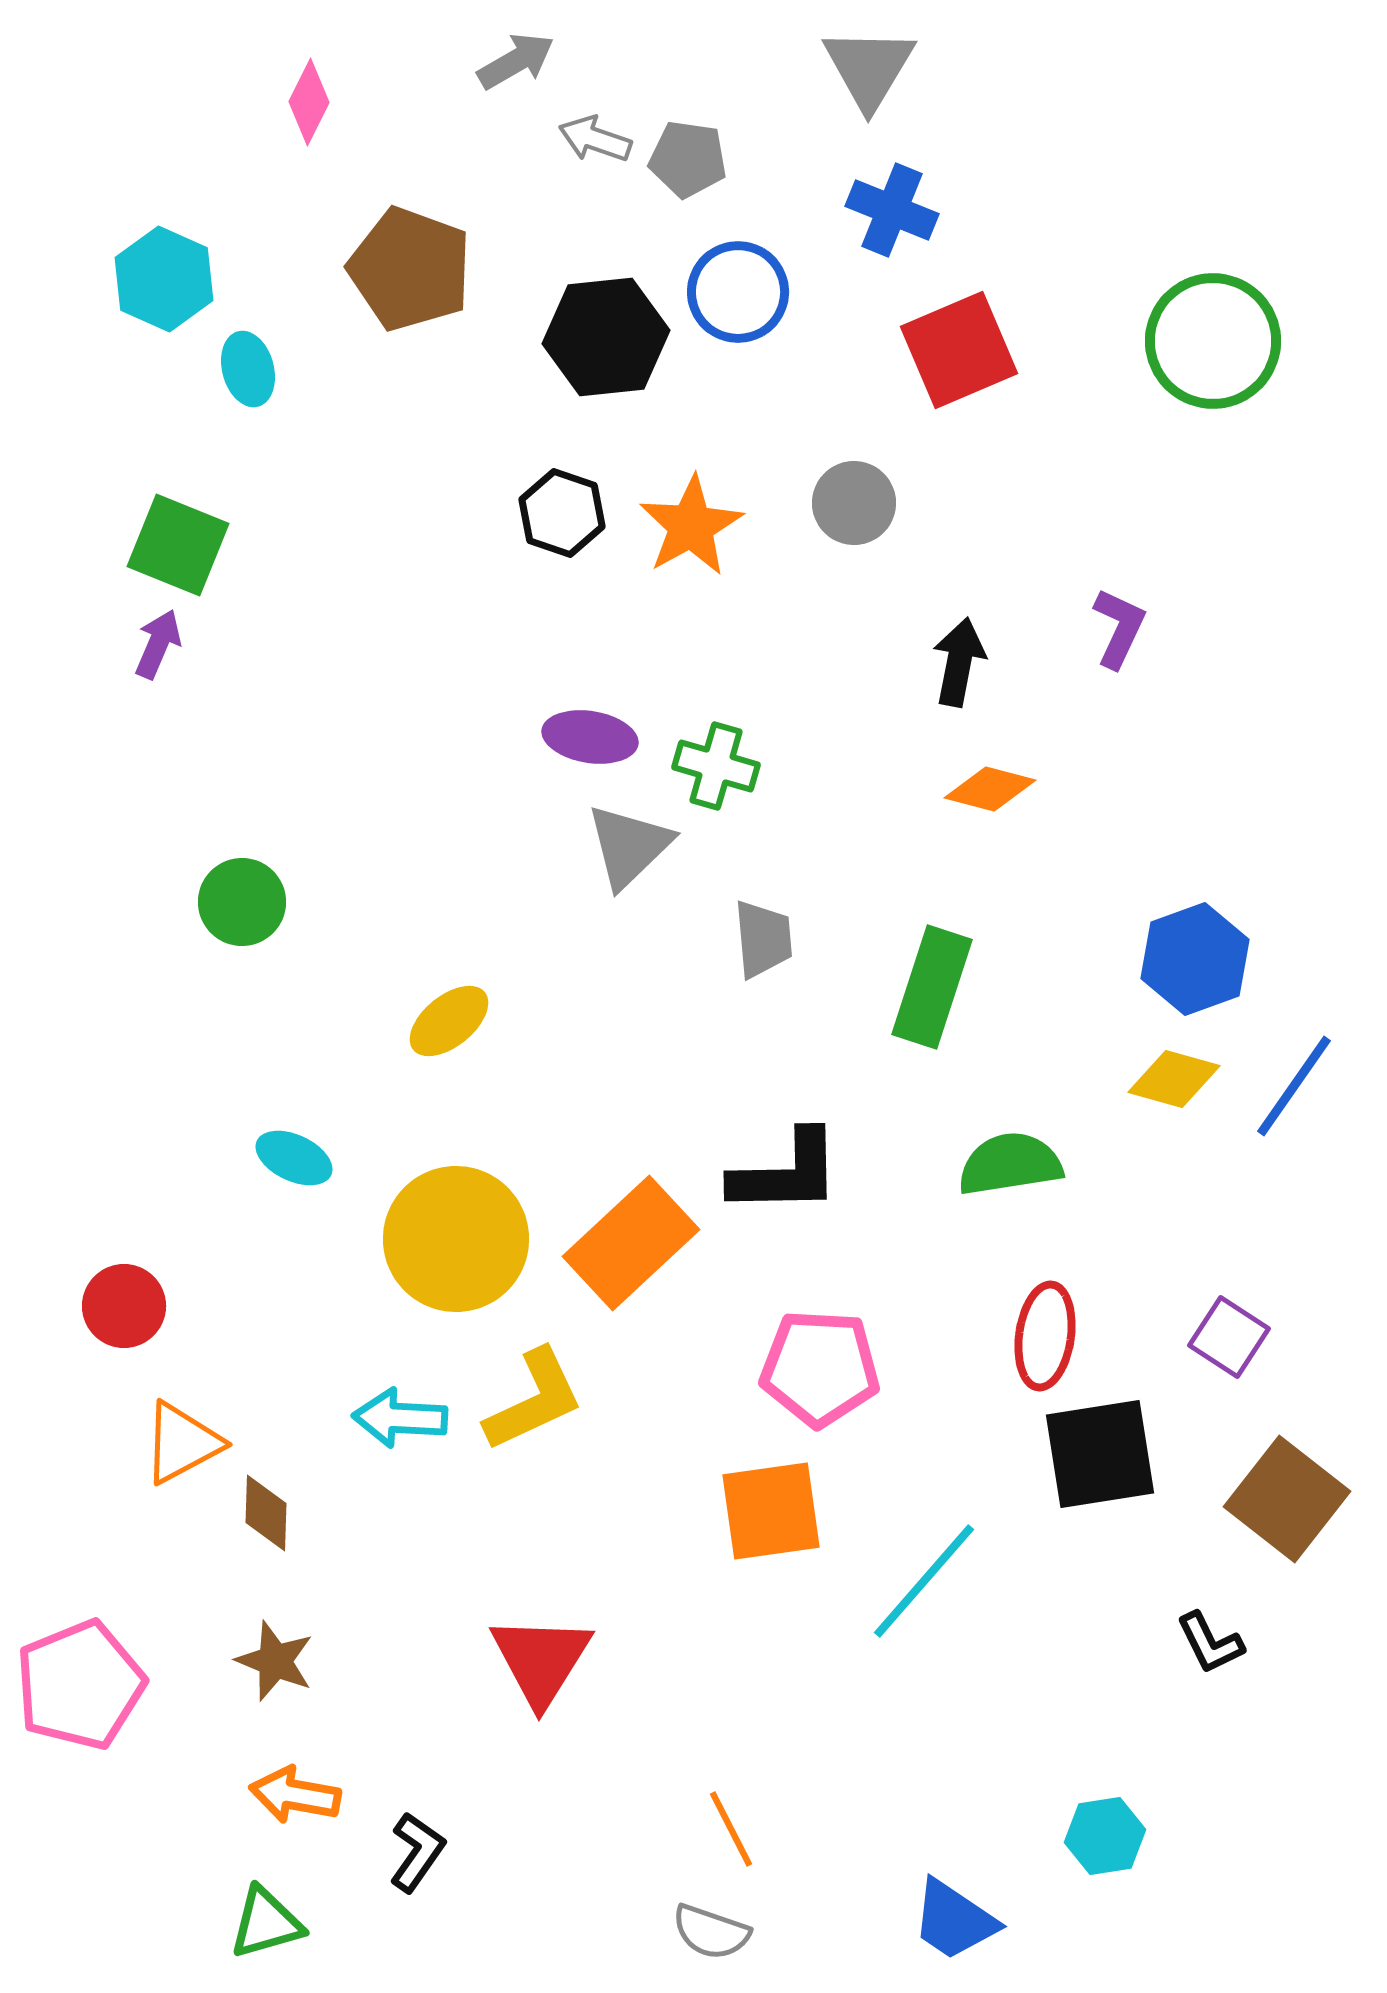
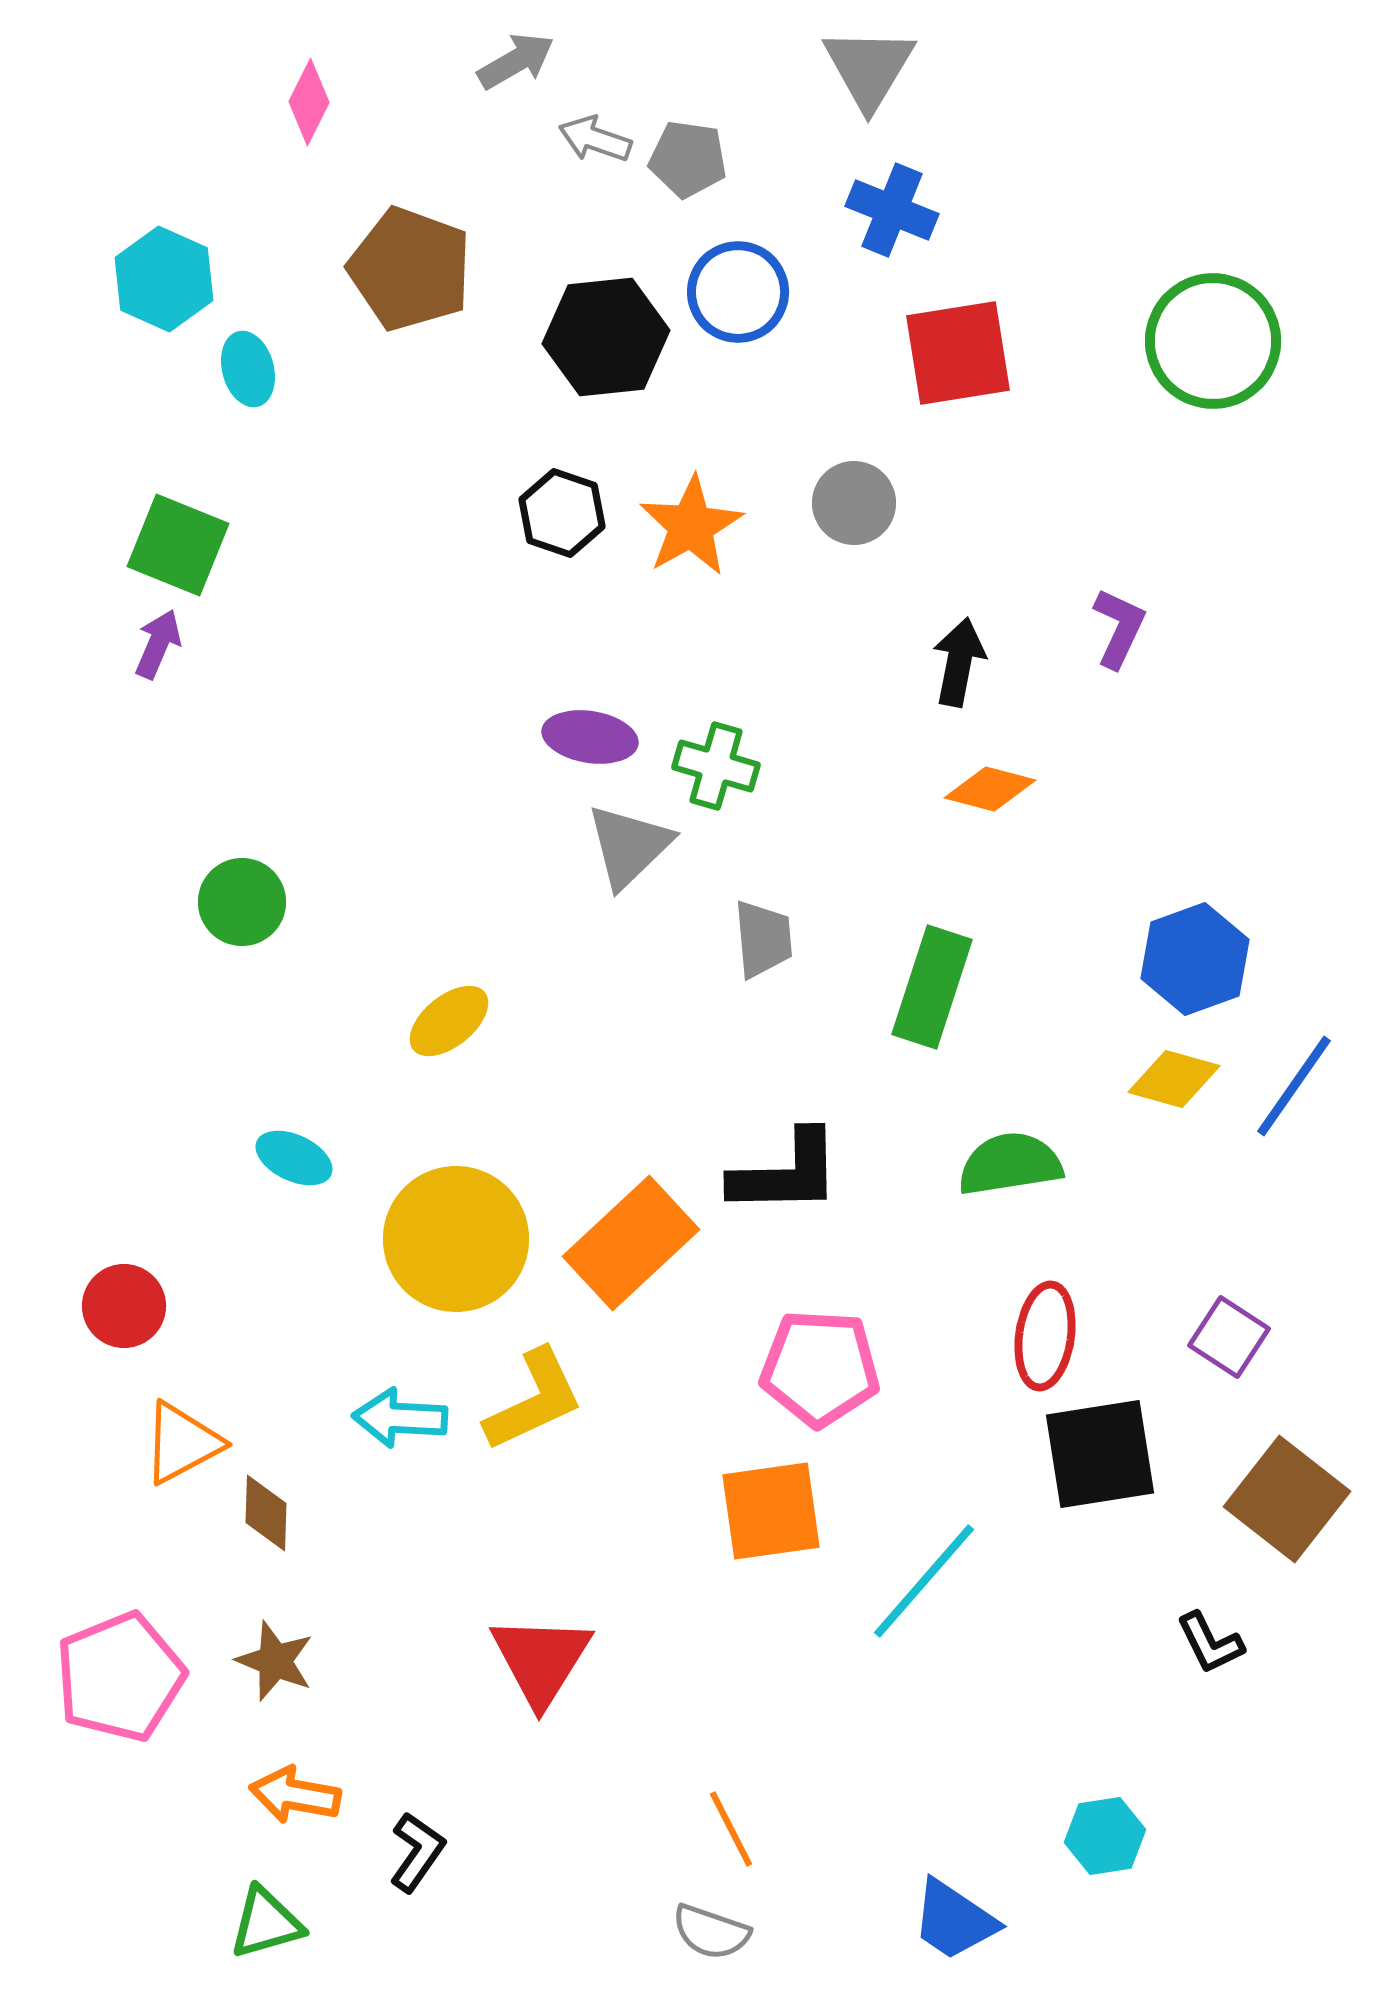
red square at (959, 350): moved 1 px left, 3 px down; rotated 14 degrees clockwise
pink pentagon at (80, 1685): moved 40 px right, 8 px up
